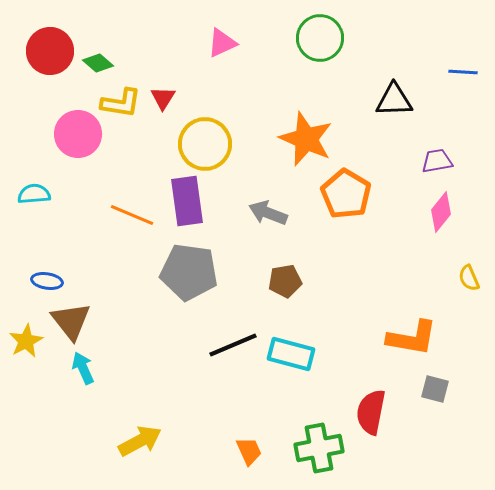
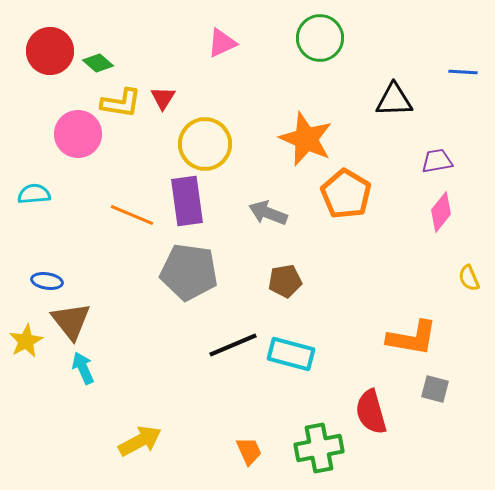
red semicircle: rotated 27 degrees counterclockwise
